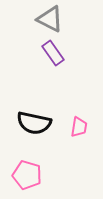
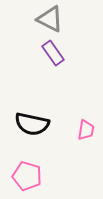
black semicircle: moved 2 px left, 1 px down
pink trapezoid: moved 7 px right, 3 px down
pink pentagon: moved 1 px down
